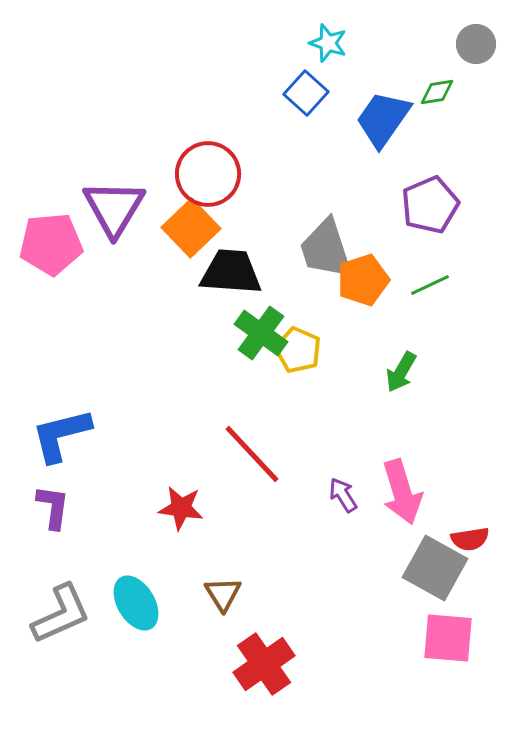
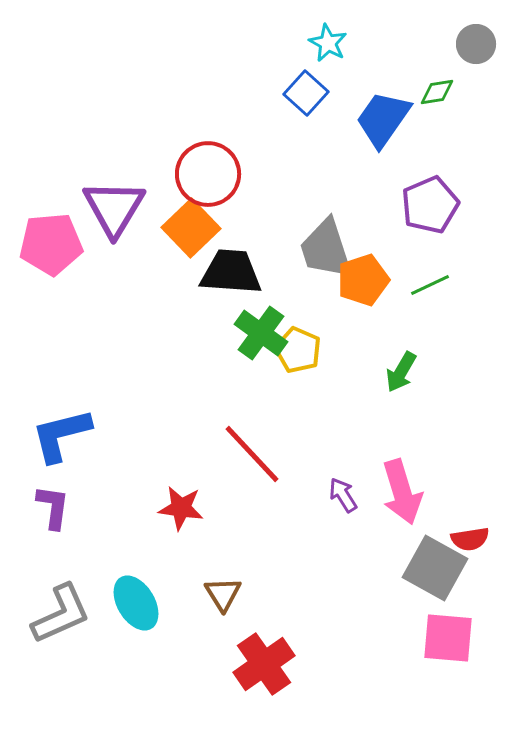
cyan star: rotated 9 degrees clockwise
